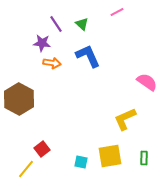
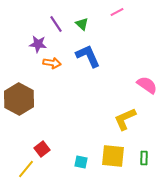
purple star: moved 4 px left, 1 px down
pink semicircle: moved 3 px down
yellow square: moved 3 px right; rotated 15 degrees clockwise
